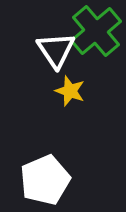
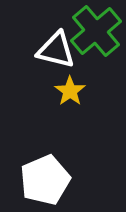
white triangle: rotated 42 degrees counterclockwise
yellow star: rotated 16 degrees clockwise
